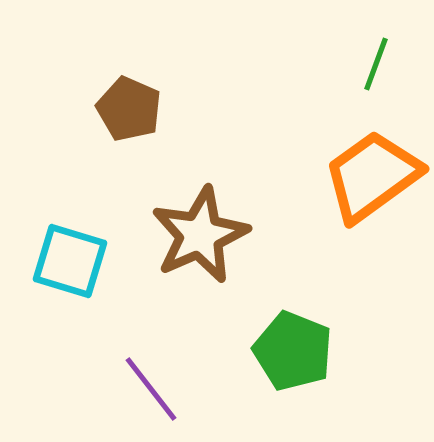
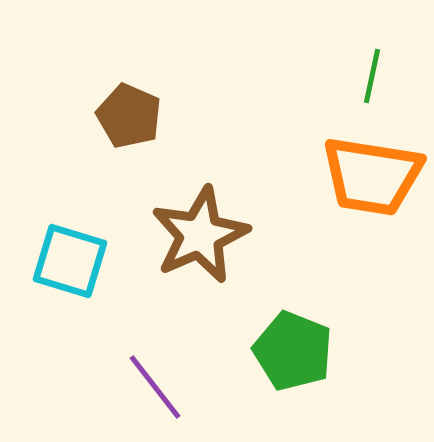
green line: moved 4 px left, 12 px down; rotated 8 degrees counterclockwise
brown pentagon: moved 7 px down
orange trapezoid: rotated 135 degrees counterclockwise
purple line: moved 4 px right, 2 px up
